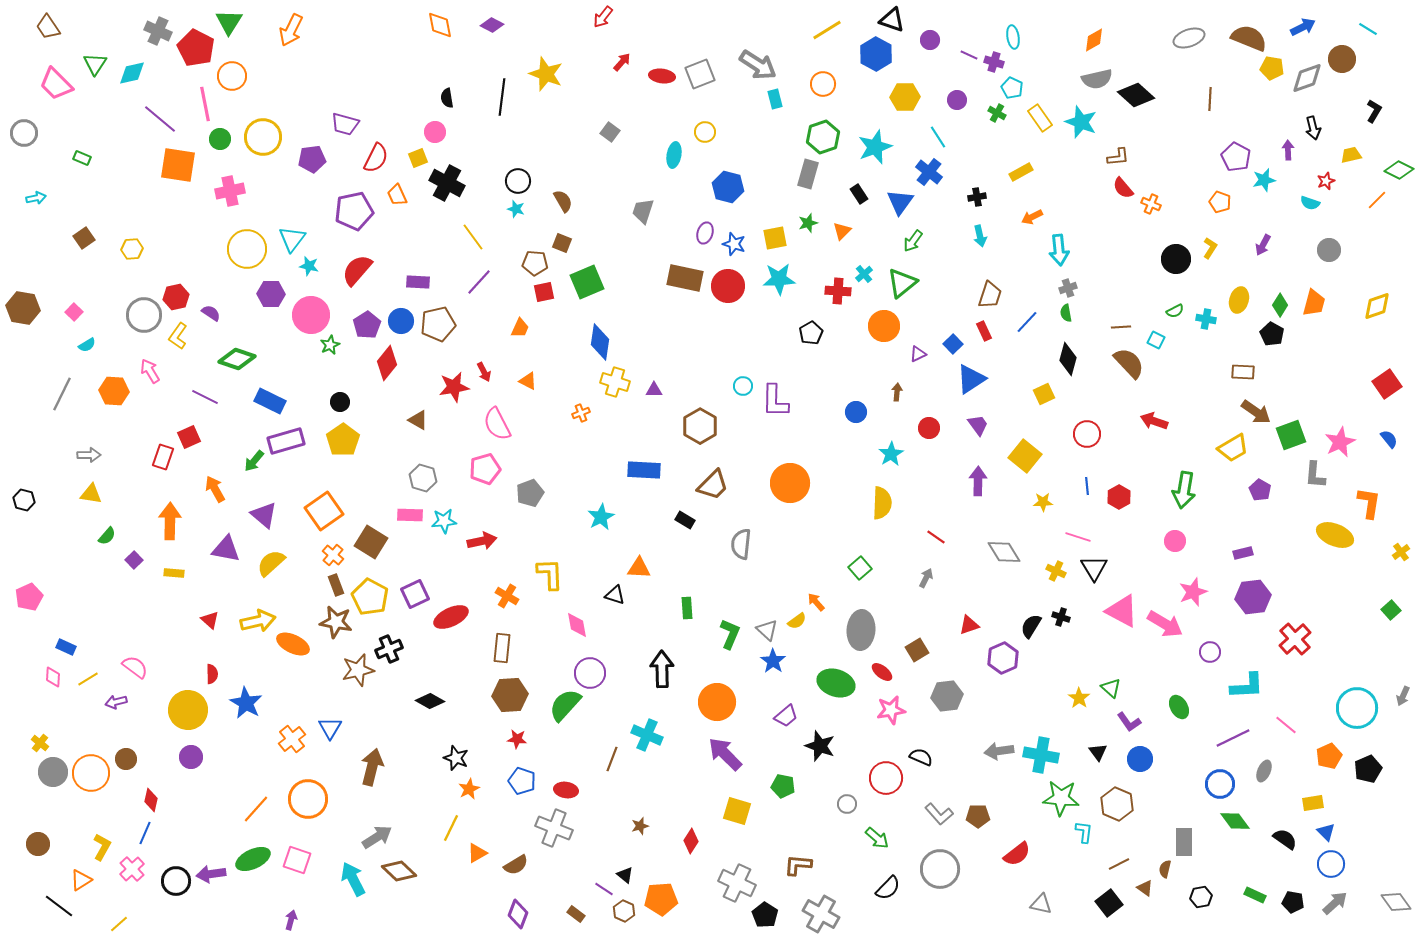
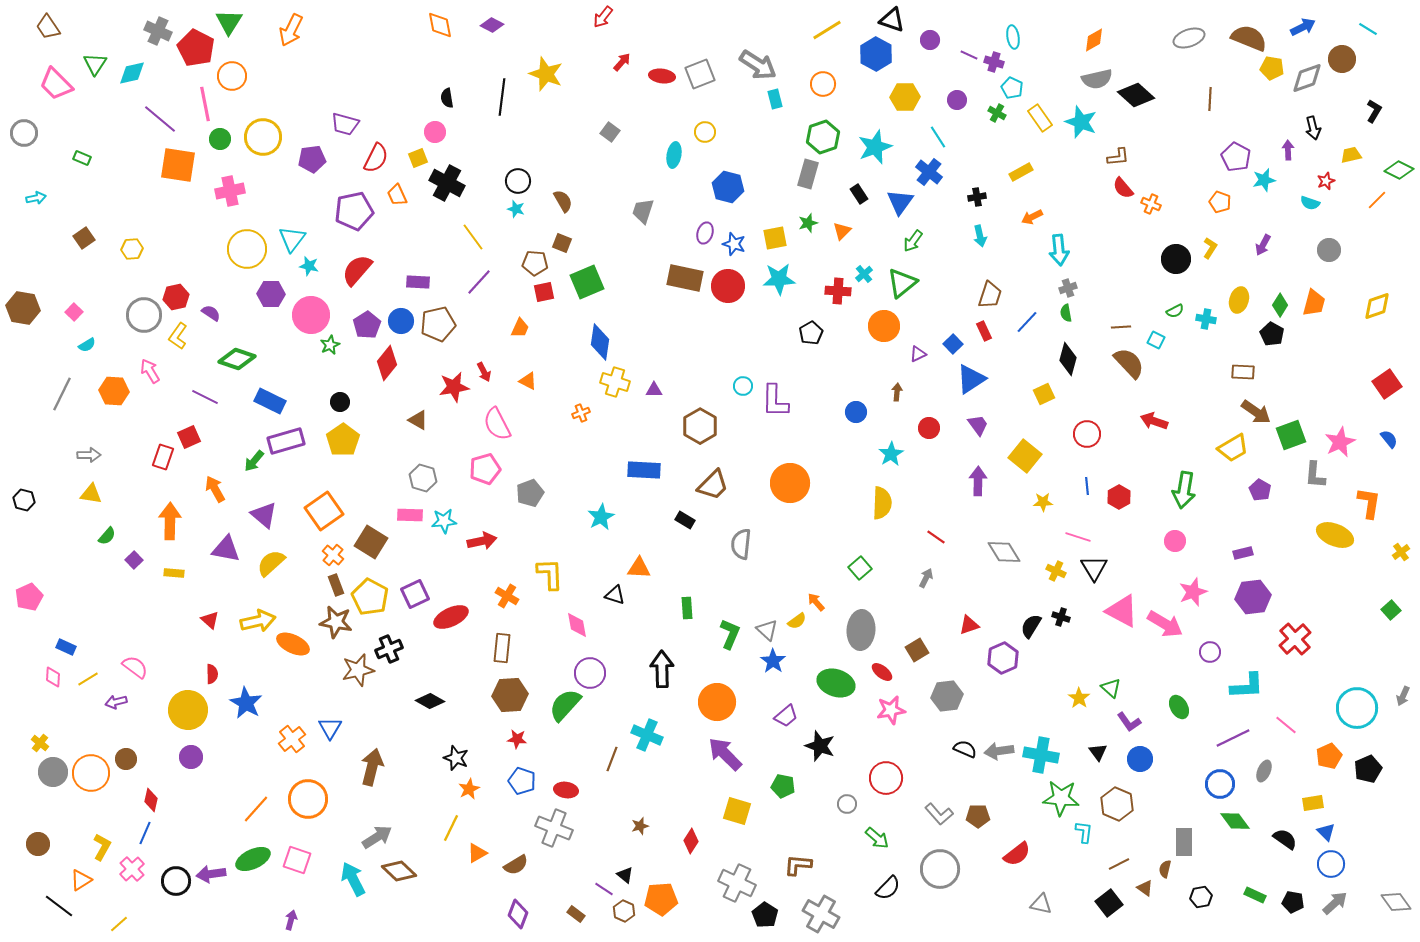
black semicircle at (921, 757): moved 44 px right, 8 px up
